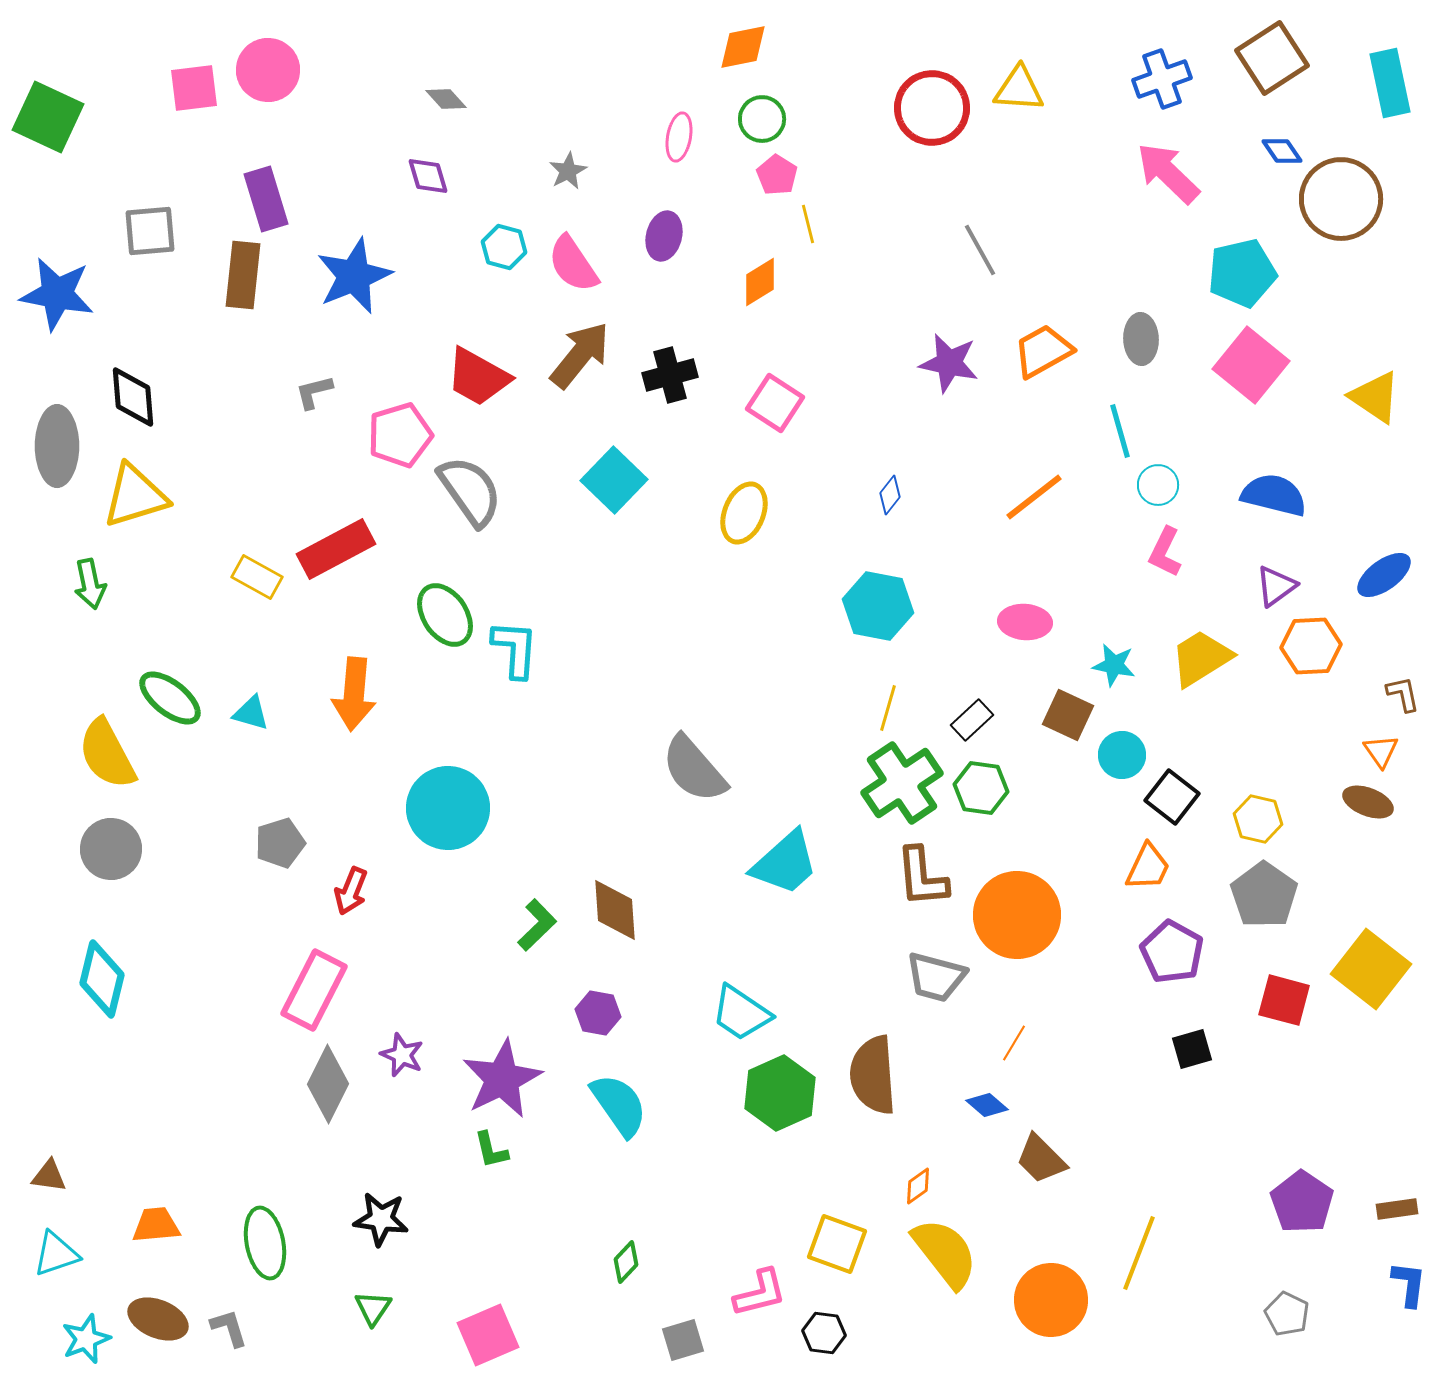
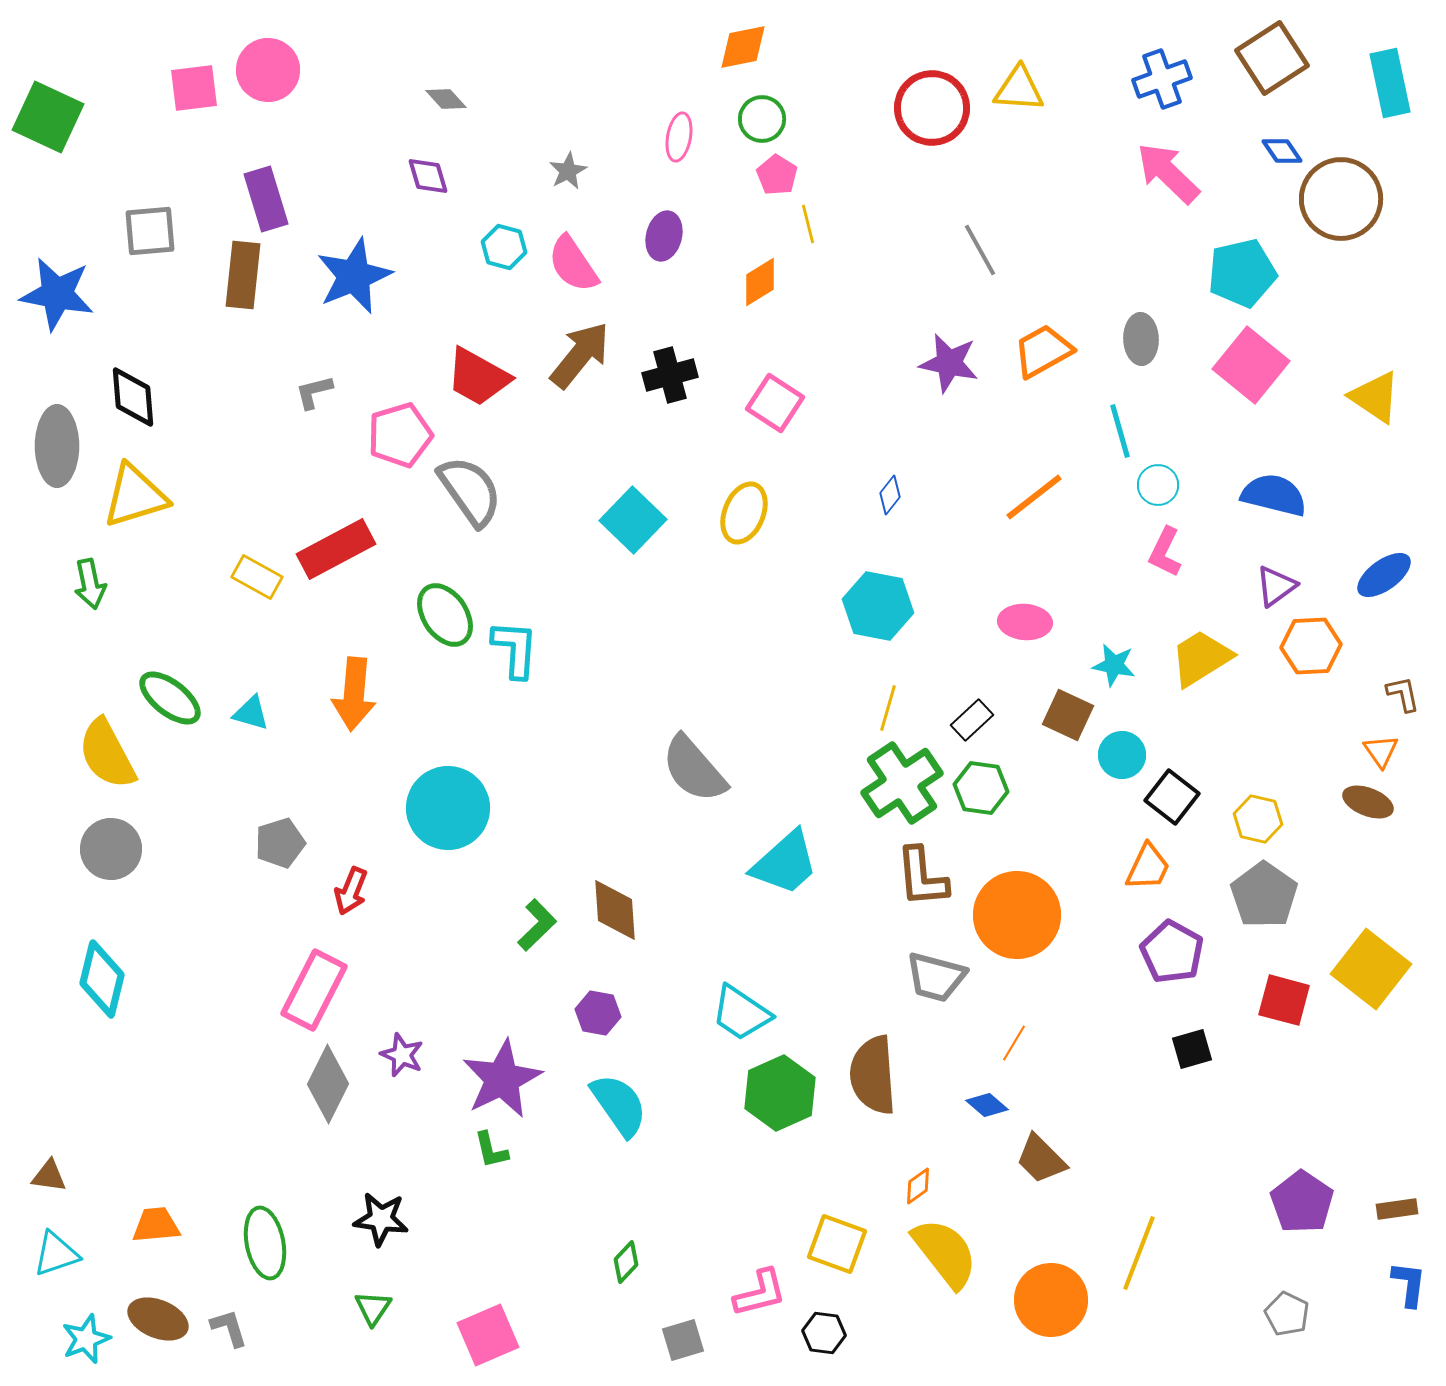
cyan square at (614, 480): moved 19 px right, 40 px down
